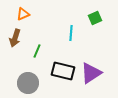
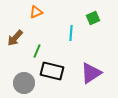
orange triangle: moved 13 px right, 2 px up
green square: moved 2 px left
brown arrow: rotated 24 degrees clockwise
black rectangle: moved 11 px left
gray circle: moved 4 px left
